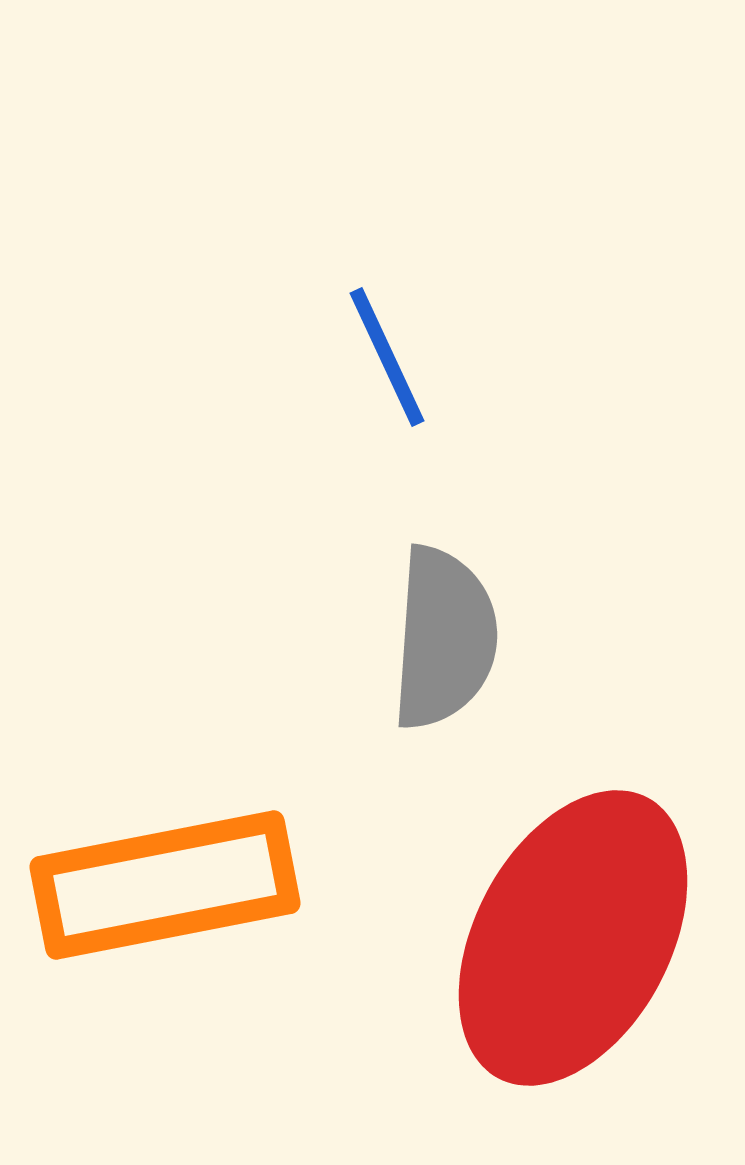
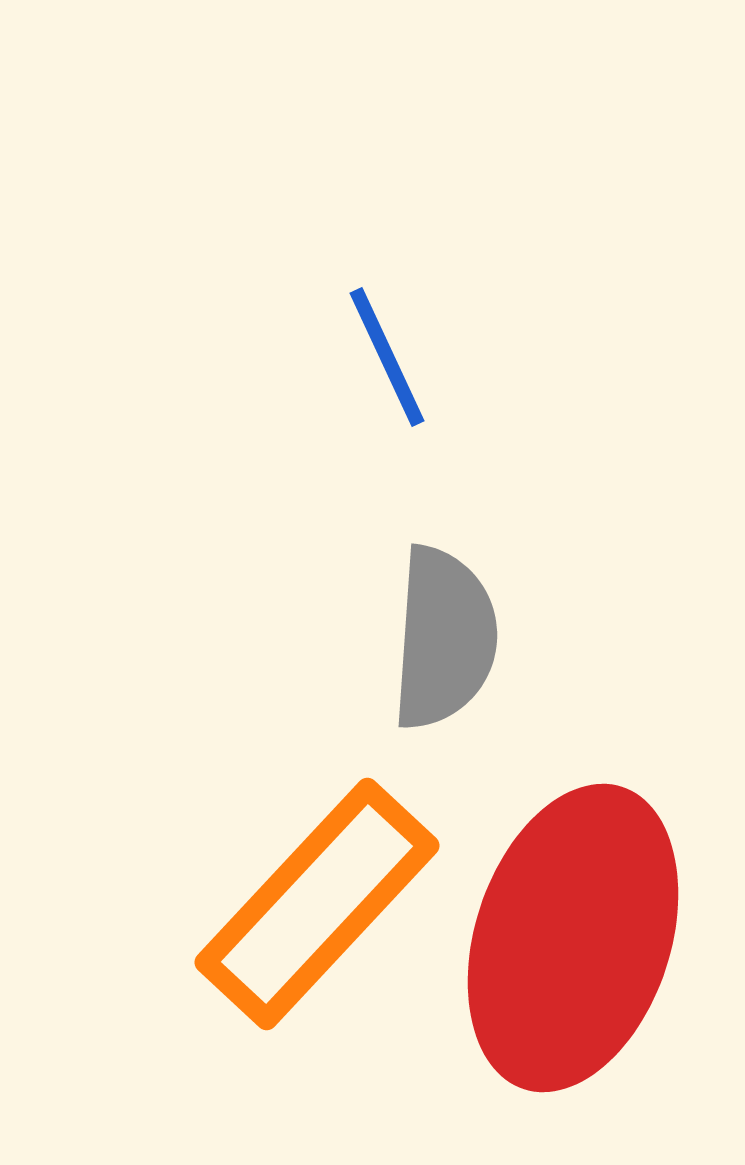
orange rectangle: moved 152 px right, 19 px down; rotated 36 degrees counterclockwise
red ellipse: rotated 10 degrees counterclockwise
